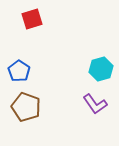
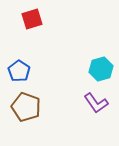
purple L-shape: moved 1 px right, 1 px up
